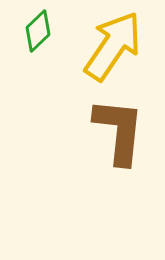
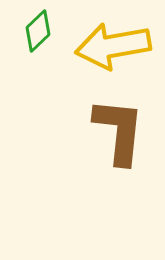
yellow arrow: rotated 134 degrees counterclockwise
